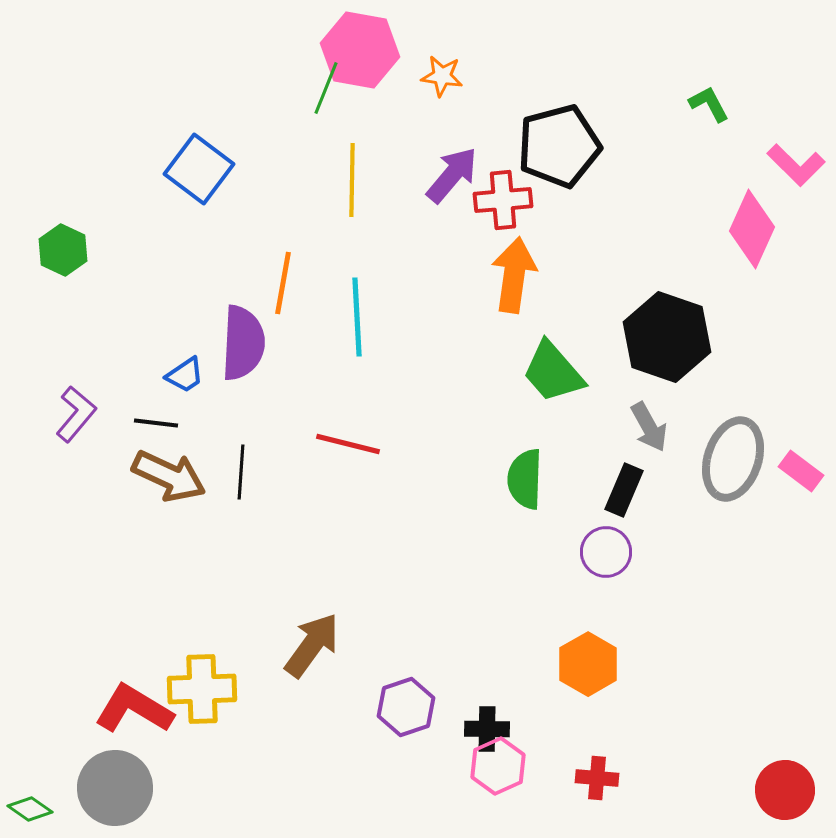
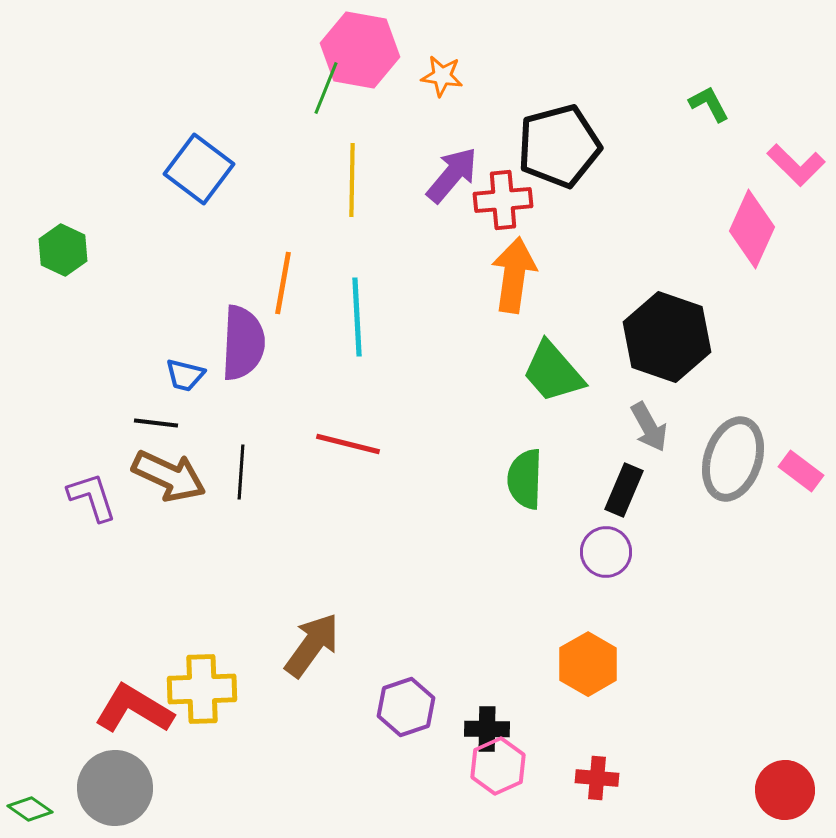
blue trapezoid at (185, 375): rotated 48 degrees clockwise
purple L-shape at (76, 414): moved 16 px right, 83 px down; rotated 58 degrees counterclockwise
